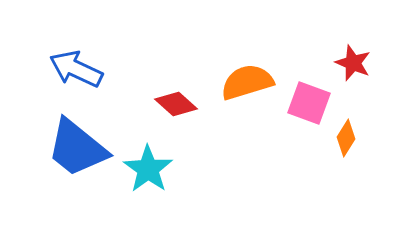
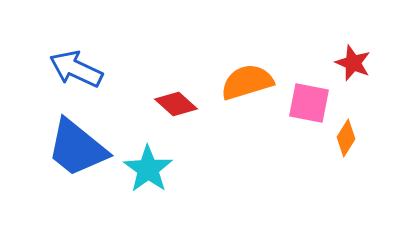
pink square: rotated 9 degrees counterclockwise
